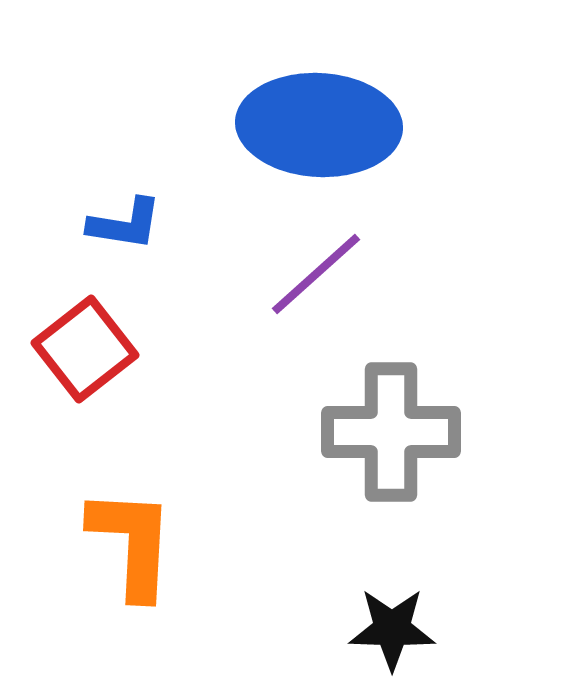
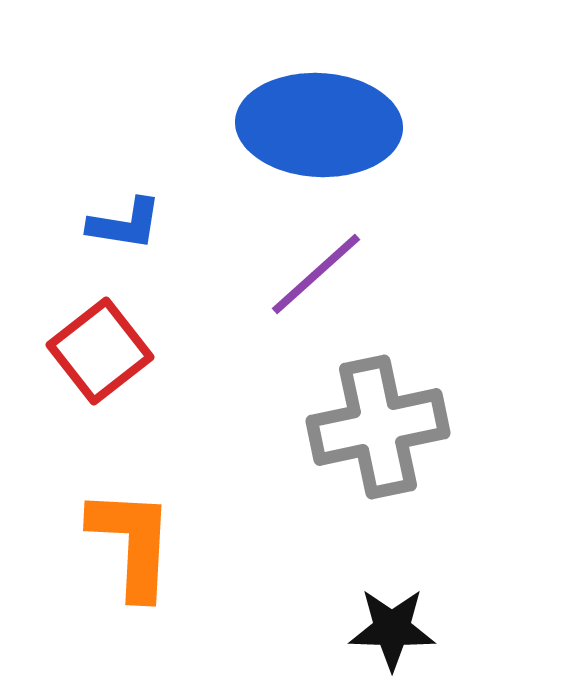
red square: moved 15 px right, 2 px down
gray cross: moved 13 px left, 5 px up; rotated 12 degrees counterclockwise
